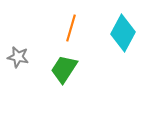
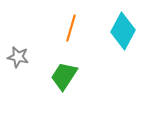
cyan diamond: moved 2 px up
green trapezoid: moved 7 px down
